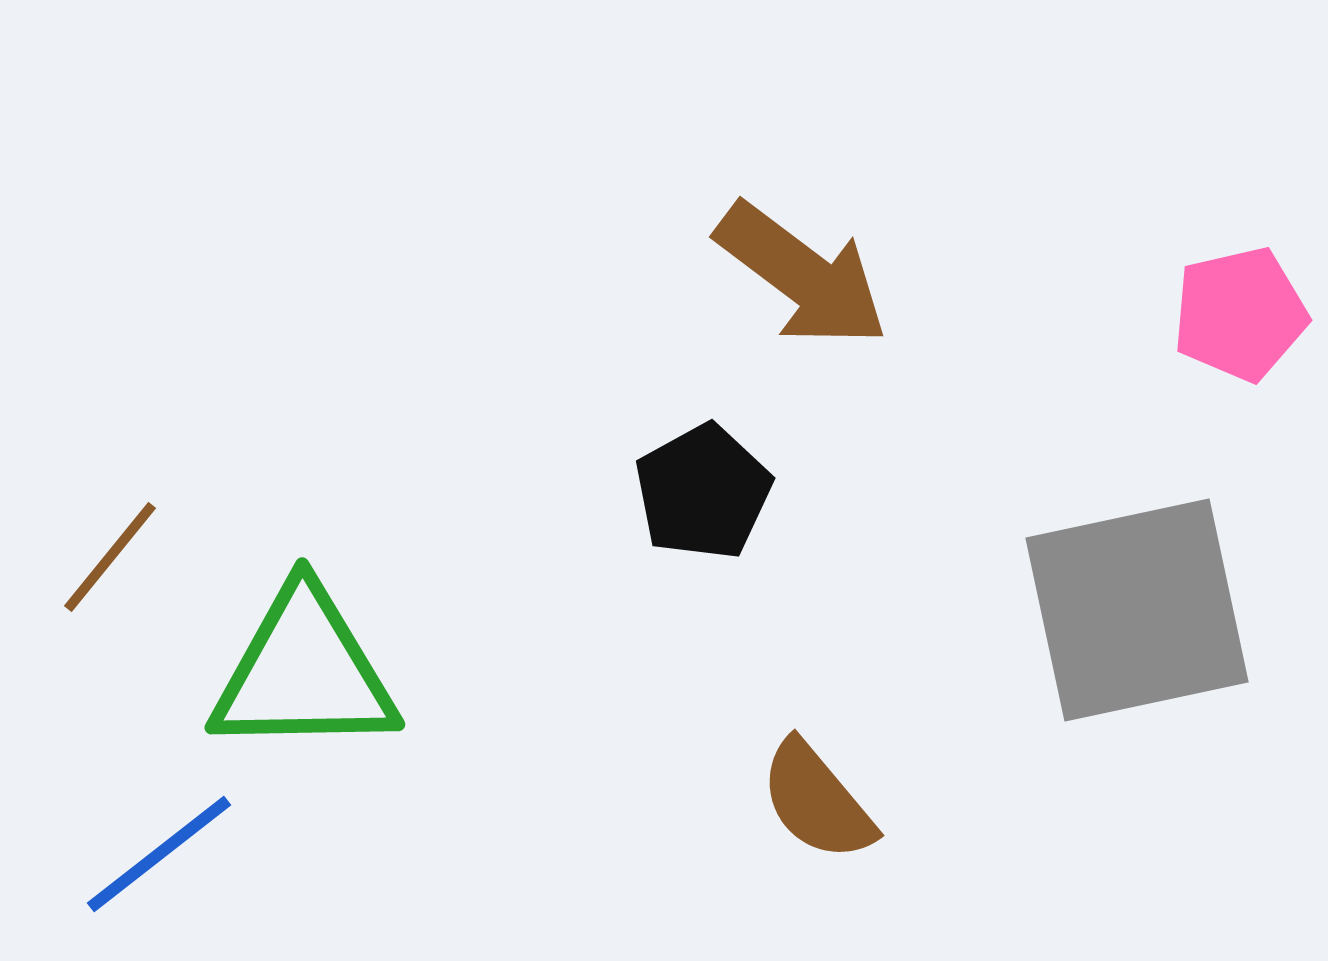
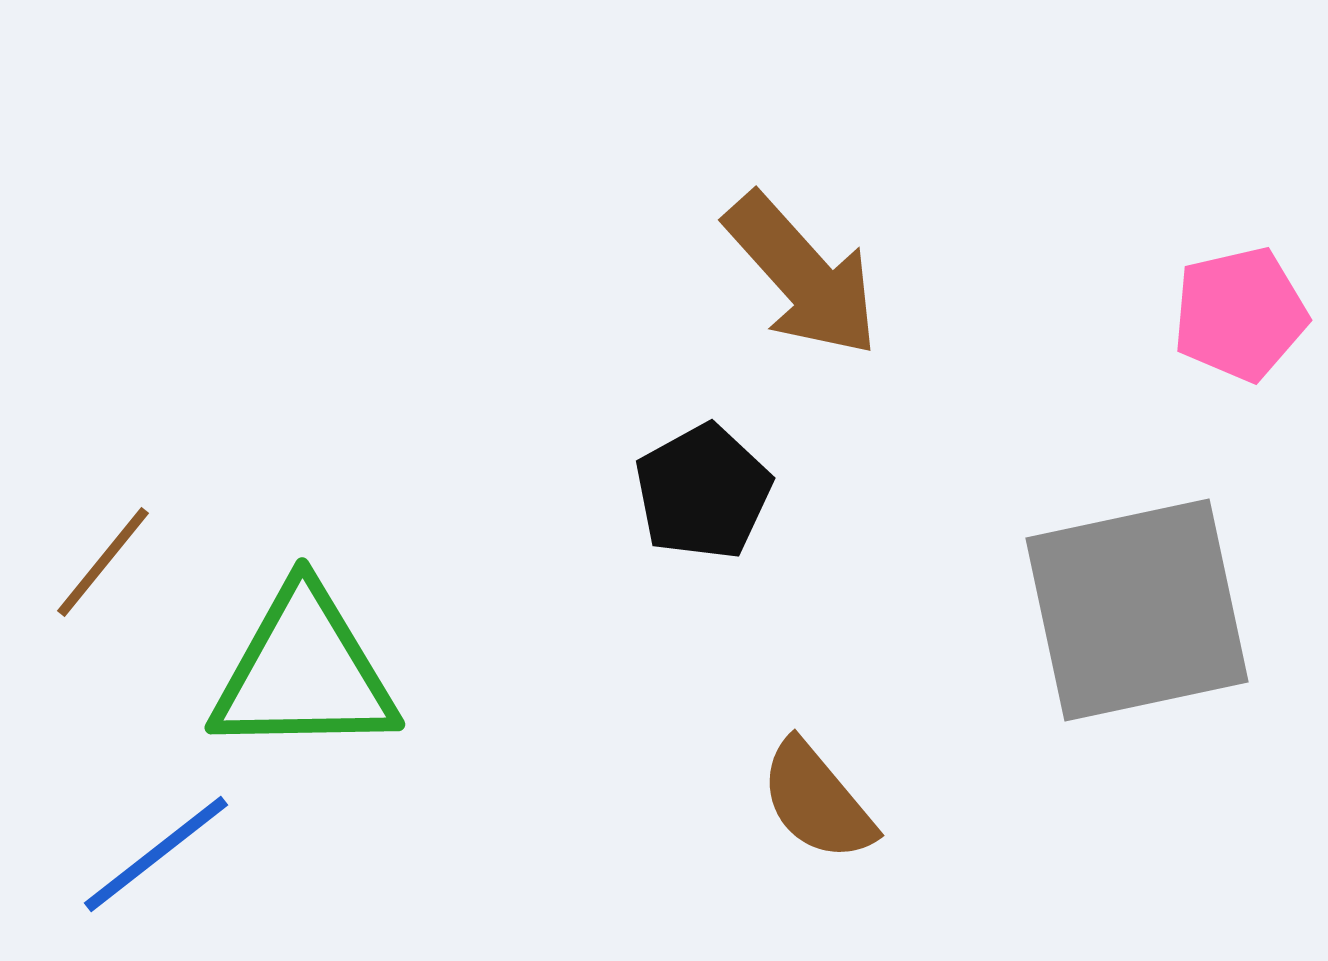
brown arrow: rotated 11 degrees clockwise
brown line: moved 7 px left, 5 px down
blue line: moved 3 px left
